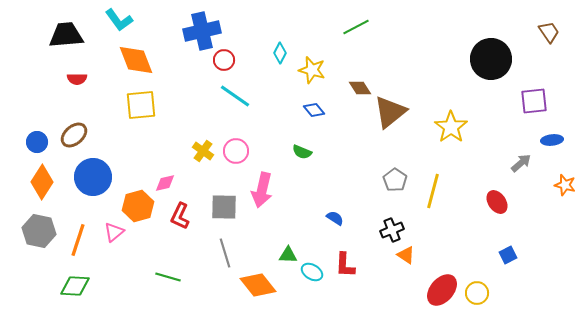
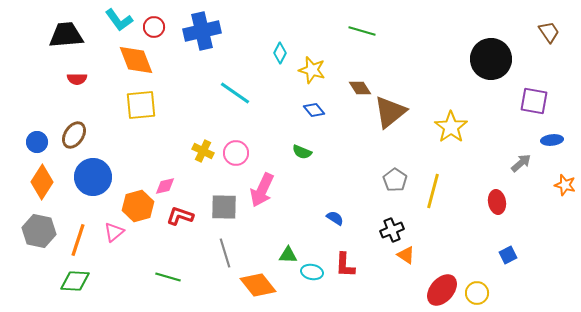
green line at (356, 27): moved 6 px right, 4 px down; rotated 44 degrees clockwise
red circle at (224, 60): moved 70 px left, 33 px up
cyan line at (235, 96): moved 3 px up
purple square at (534, 101): rotated 16 degrees clockwise
brown ellipse at (74, 135): rotated 16 degrees counterclockwise
yellow cross at (203, 151): rotated 10 degrees counterclockwise
pink circle at (236, 151): moved 2 px down
pink diamond at (165, 183): moved 3 px down
pink arrow at (262, 190): rotated 12 degrees clockwise
red ellipse at (497, 202): rotated 25 degrees clockwise
red L-shape at (180, 216): rotated 84 degrees clockwise
cyan ellipse at (312, 272): rotated 20 degrees counterclockwise
green diamond at (75, 286): moved 5 px up
